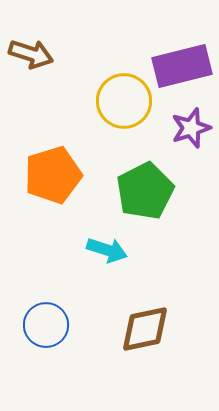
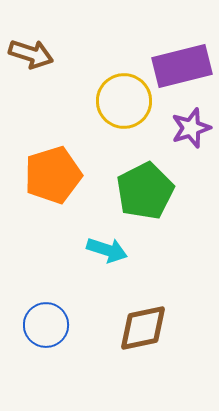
brown diamond: moved 2 px left, 1 px up
